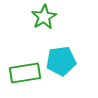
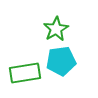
green star: moved 12 px right, 12 px down
